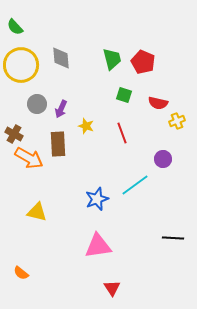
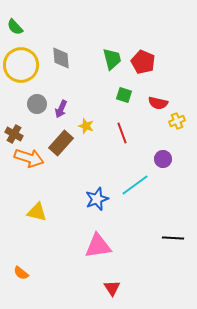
brown rectangle: moved 3 px right, 1 px up; rotated 45 degrees clockwise
orange arrow: rotated 12 degrees counterclockwise
